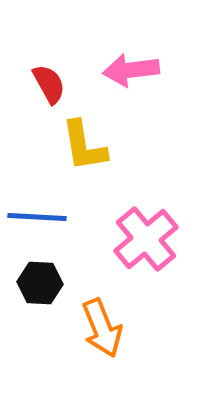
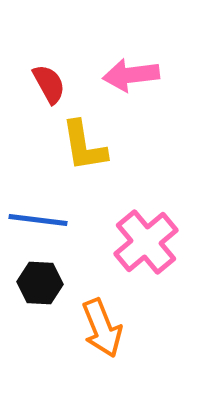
pink arrow: moved 5 px down
blue line: moved 1 px right, 3 px down; rotated 4 degrees clockwise
pink cross: moved 3 px down
